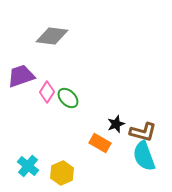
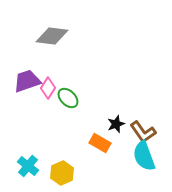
purple trapezoid: moved 6 px right, 5 px down
pink diamond: moved 1 px right, 4 px up
brown L-shape: rotated 40 degrees clockwise
